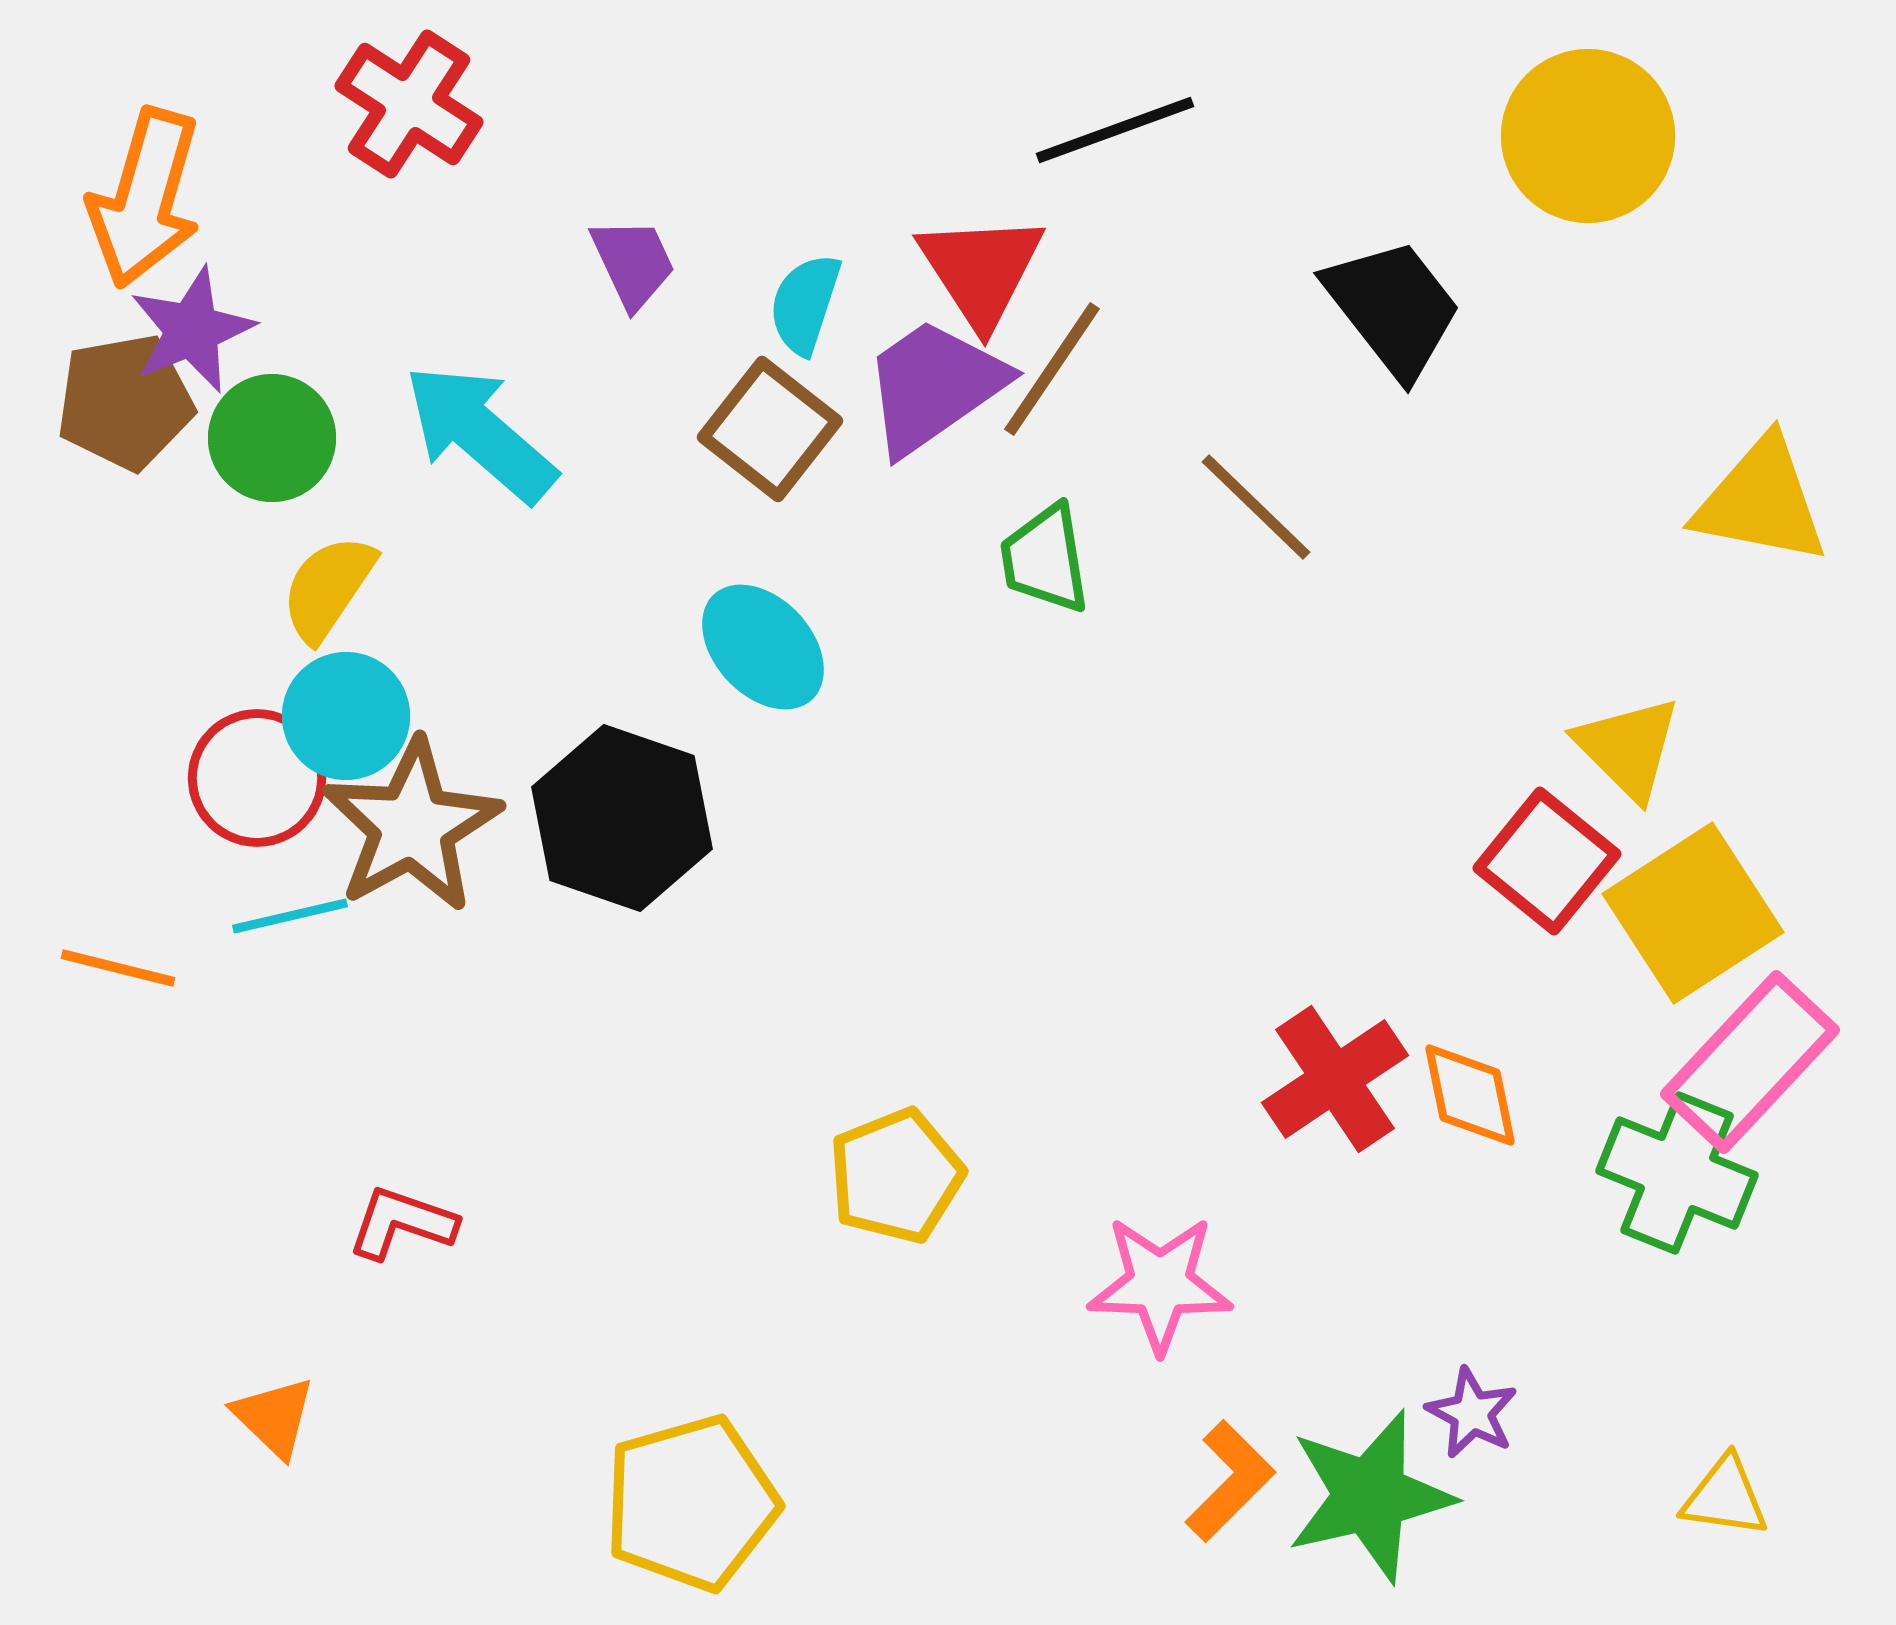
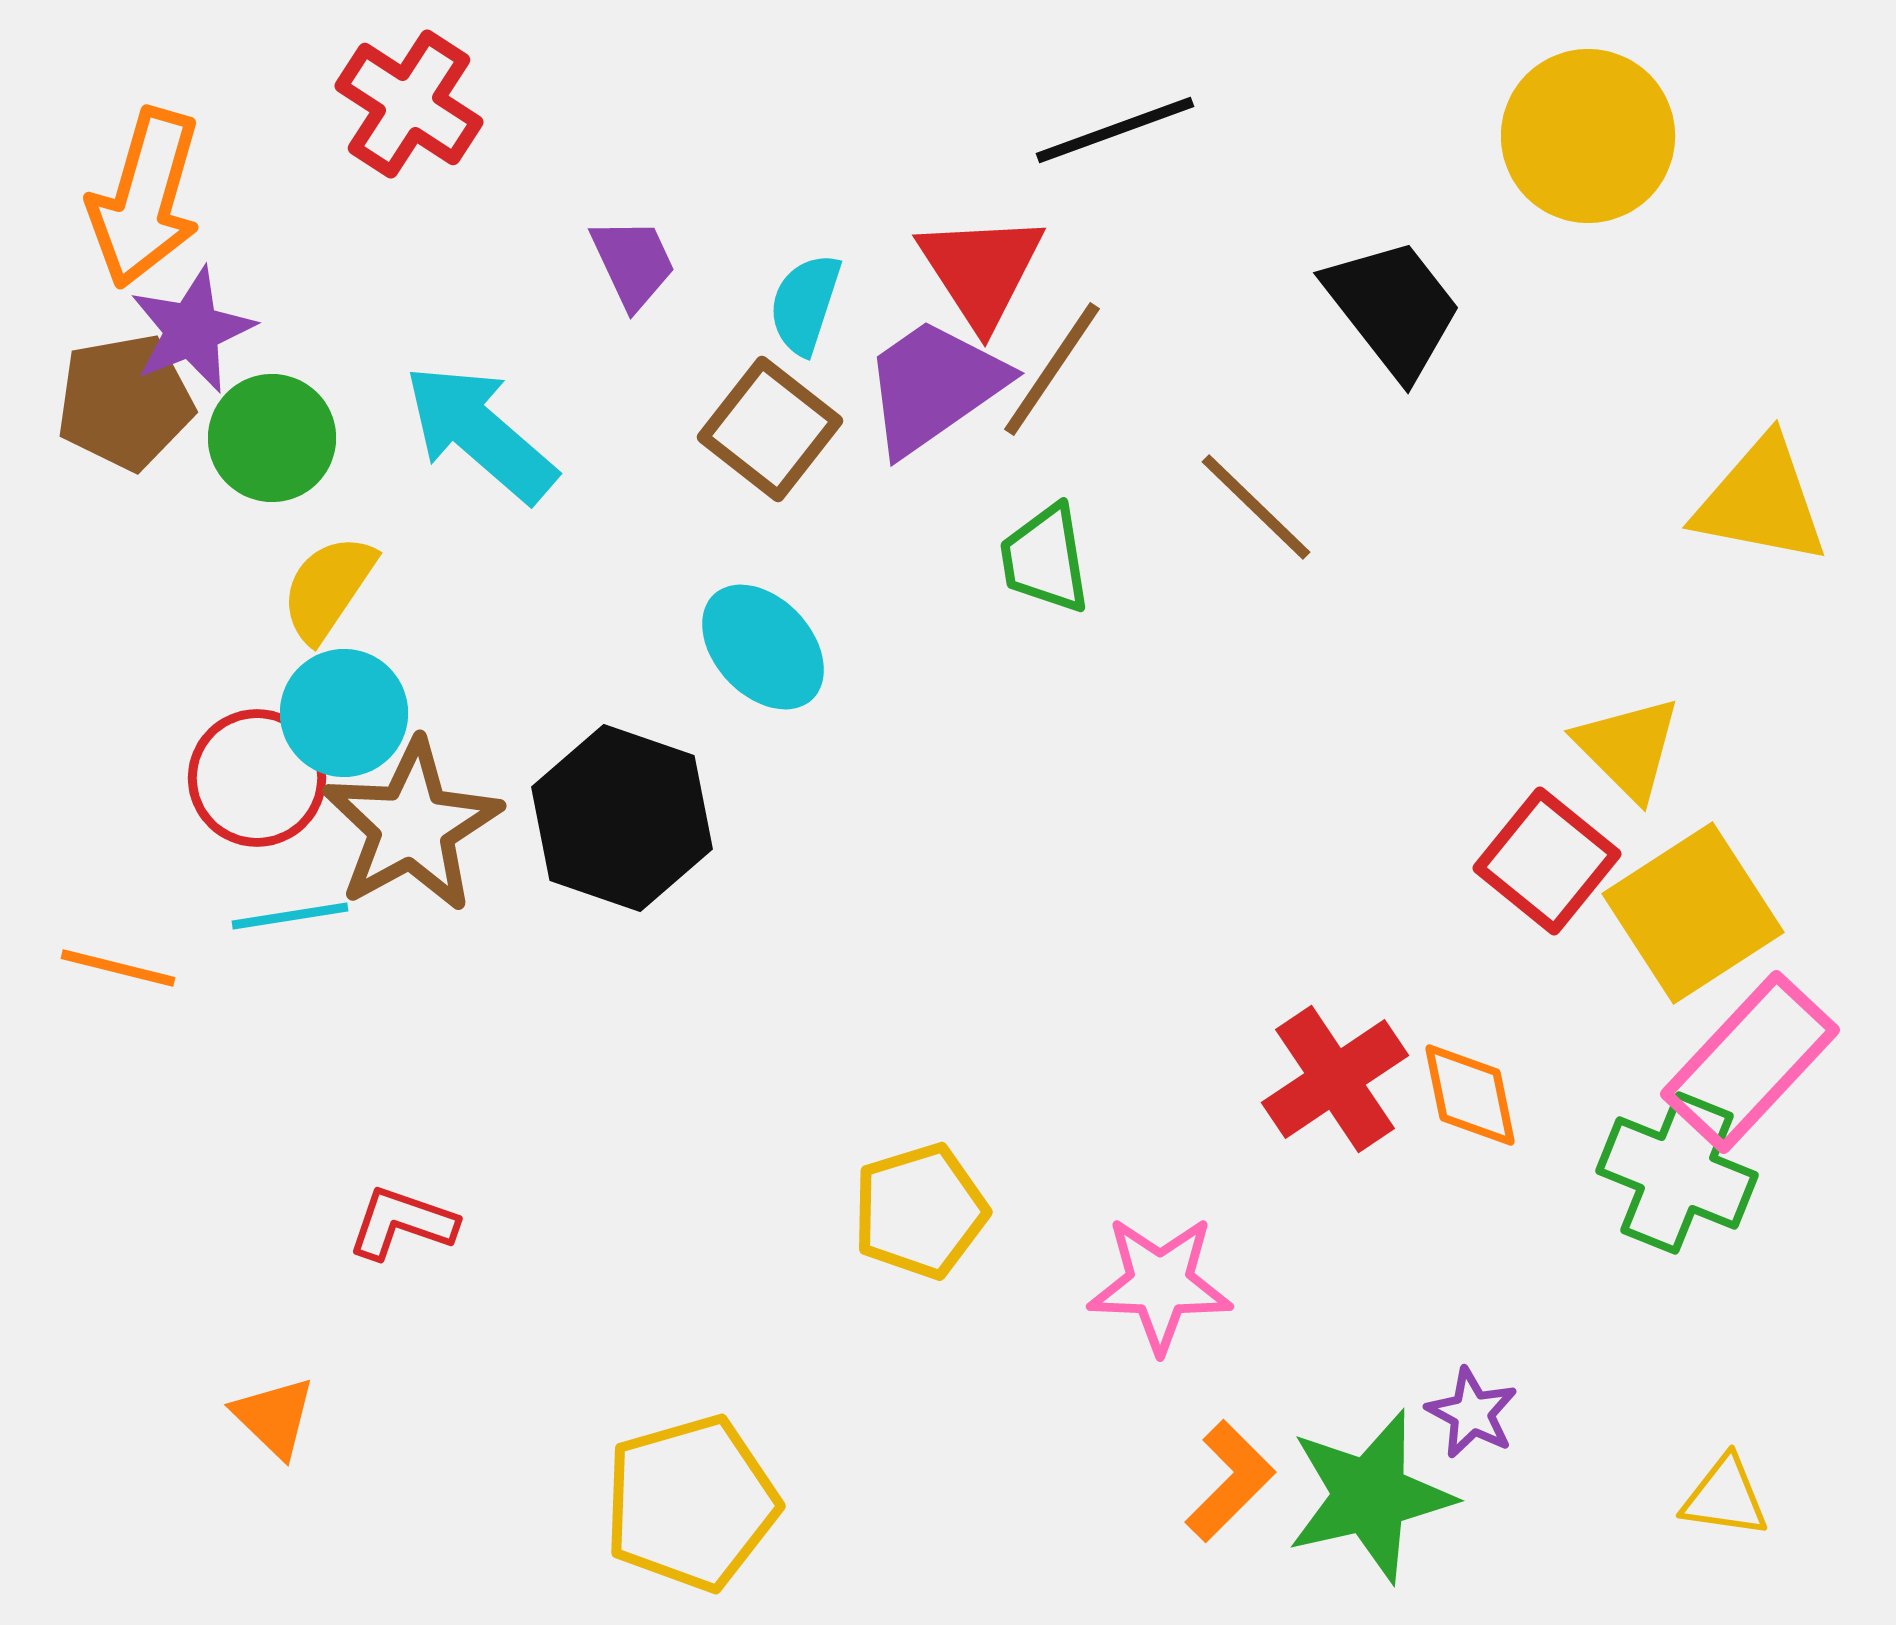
cyan circle at (346, 716): moved 2 px left, 3 px up
cyan line at (290, 916): rotated 4 degrees clockwise
yellow pentagon at (896, 1176): moved 24 px right, 35 px down; rotated 5 degrees clockwise
